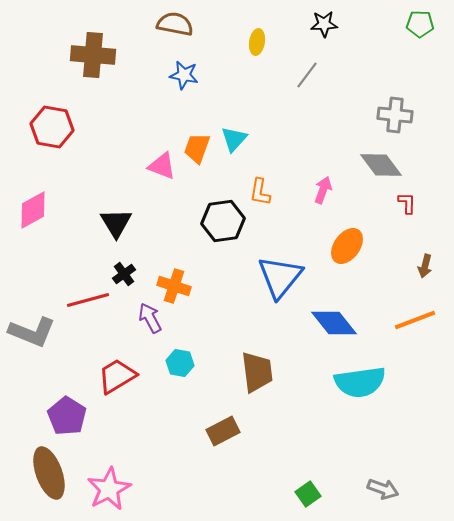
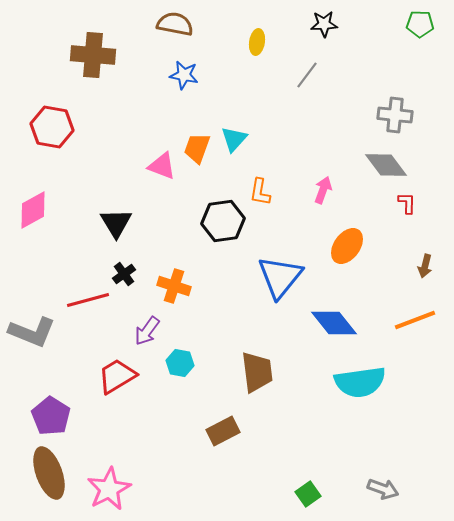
gray diamond: moved 5 px right
purple arrow: moved 3 px left, 13 px down; rotated 116 degrees counterclockwise
purple pentagon: moved 16 px left
